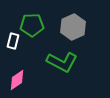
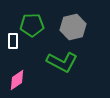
gray hexagon: rotated 10 degrees clockwise
white rectangle: rotated 14 degrees counterclockwise
